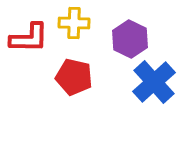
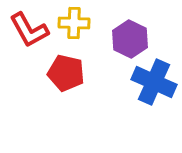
red L-shape: moved 8 px up; rotated 60 degrees clockwise
red pentagon: moved 8 px left, 4 px up
blue cross: rotated 24 degrees counterclockwise
